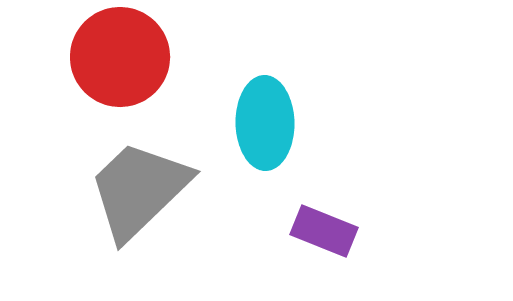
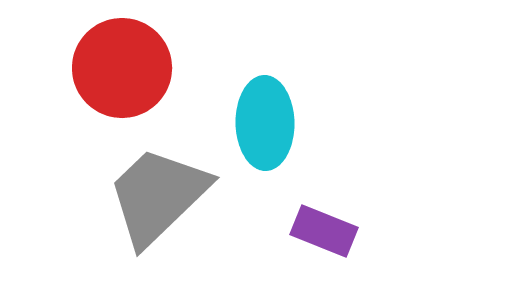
red circle: moved 2 px right, 11 px down
gray trapezoid: moved 19 px right, 6 px down
